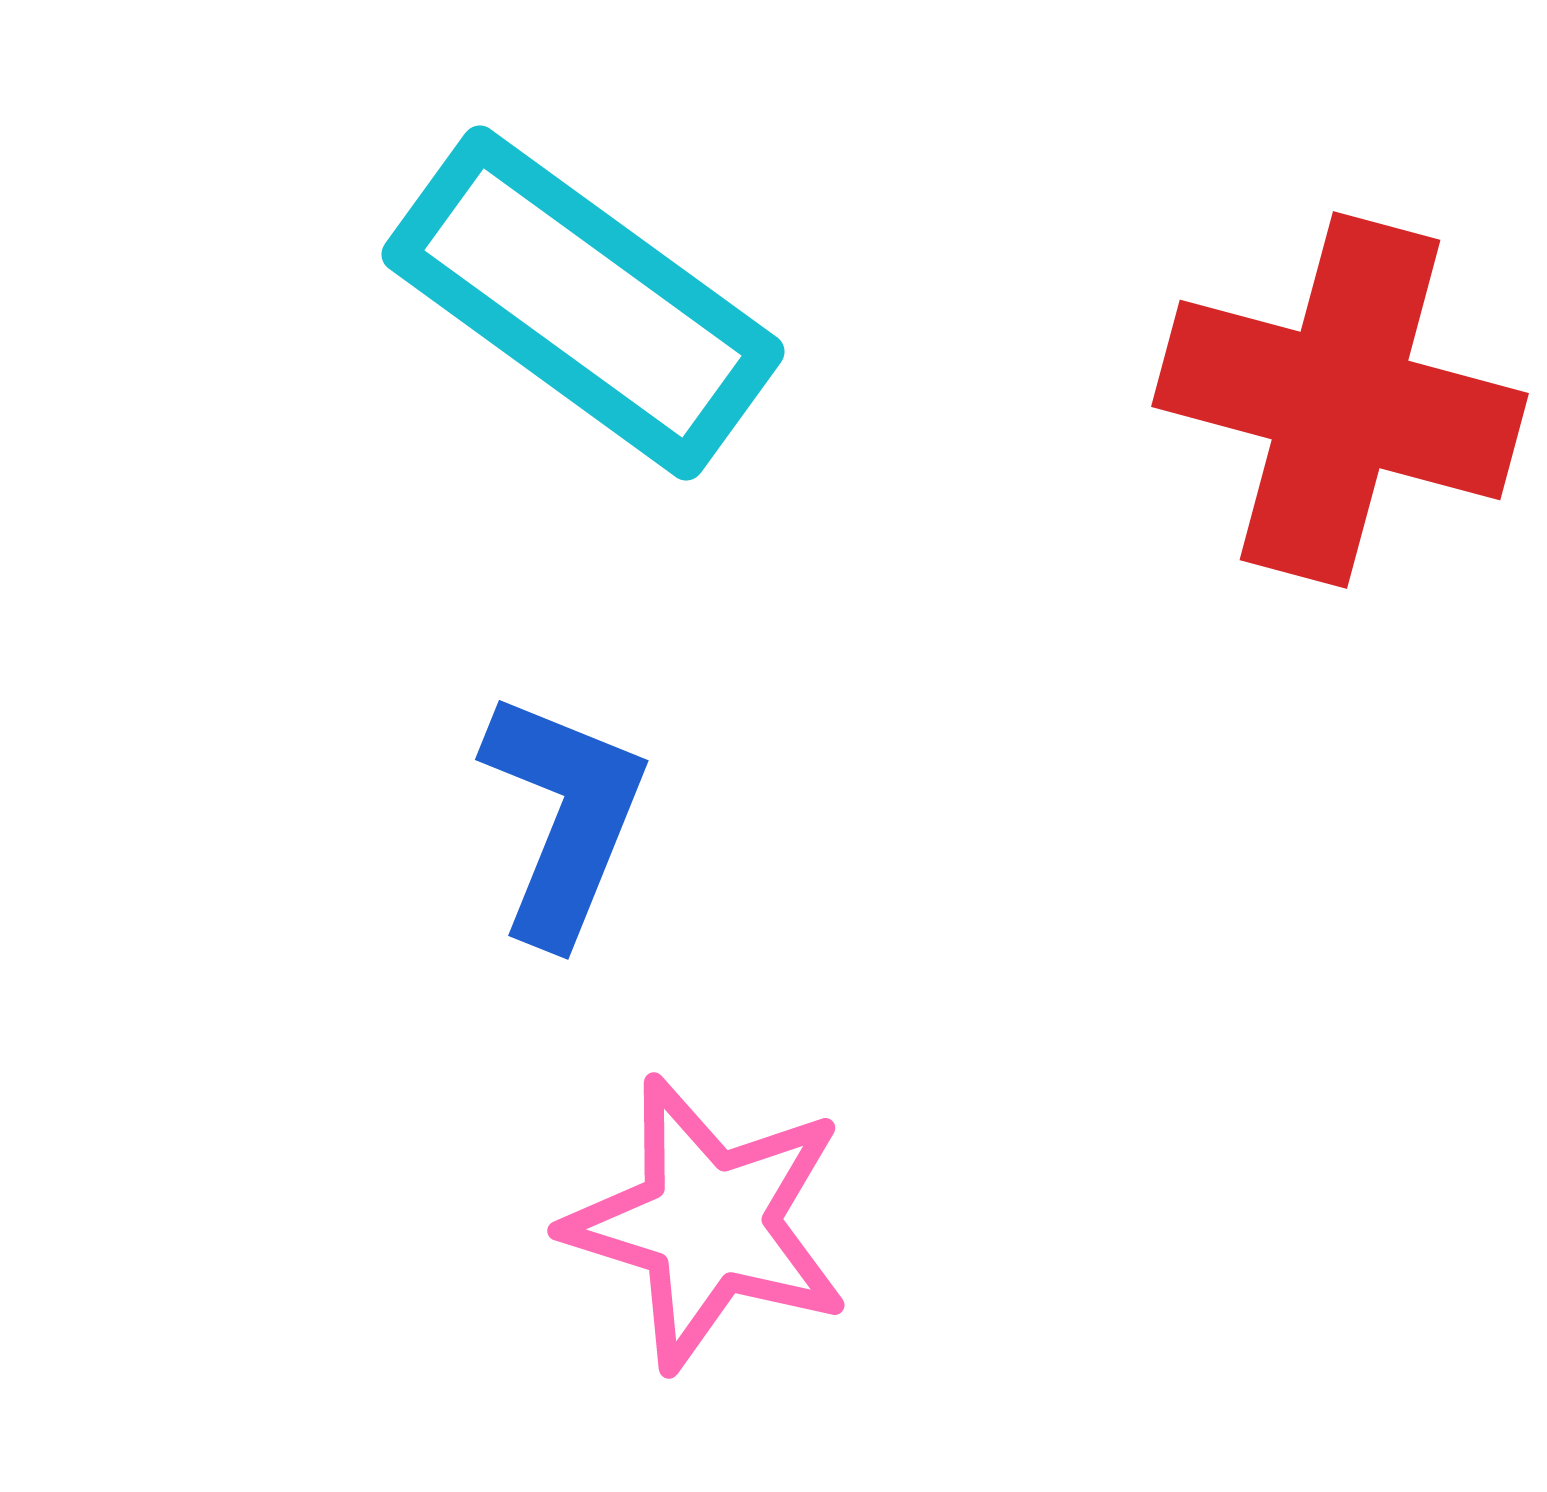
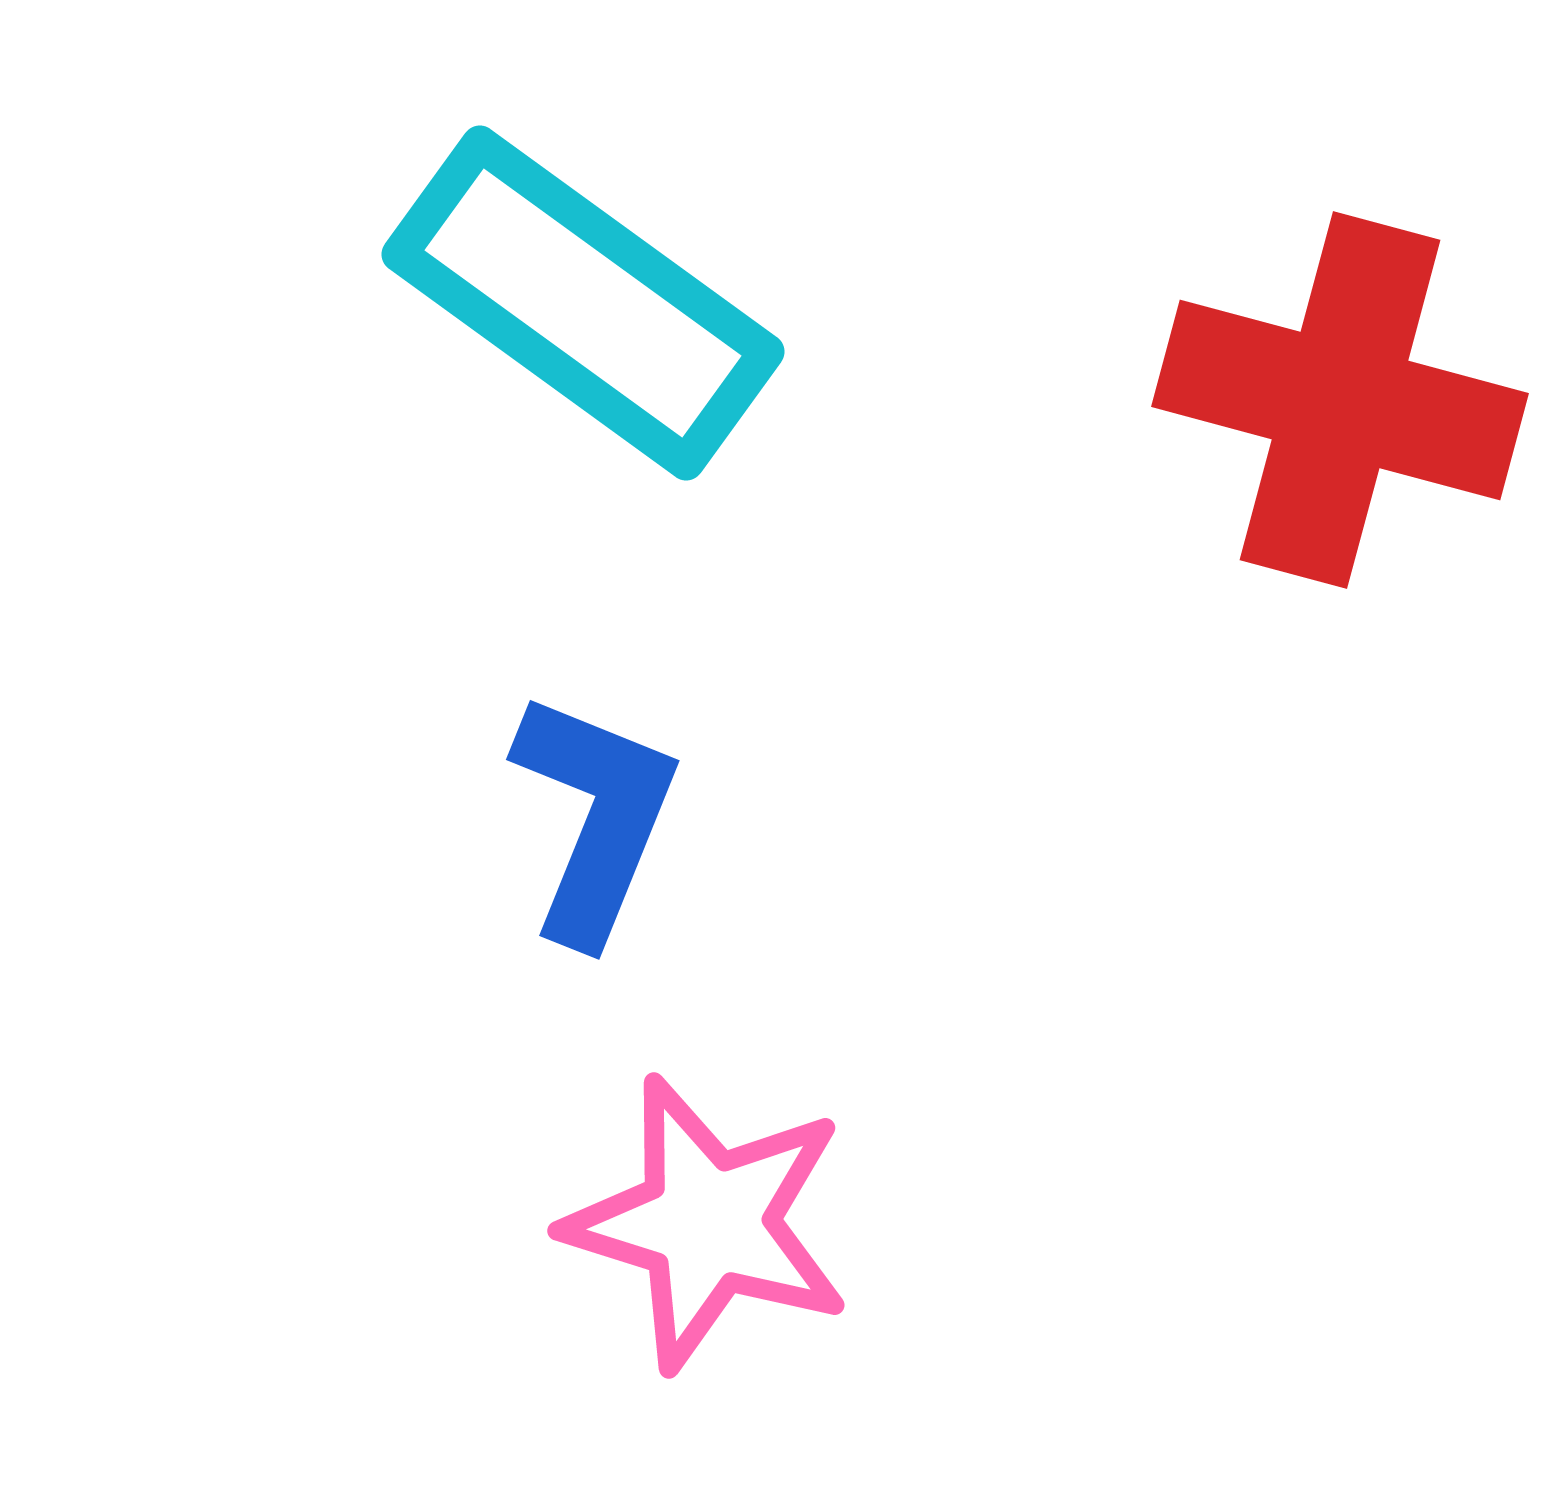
blue L-shape: moved 31 px right
